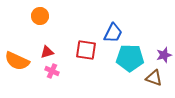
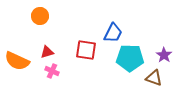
purple star: rotated 21 degrees counterclockwise
